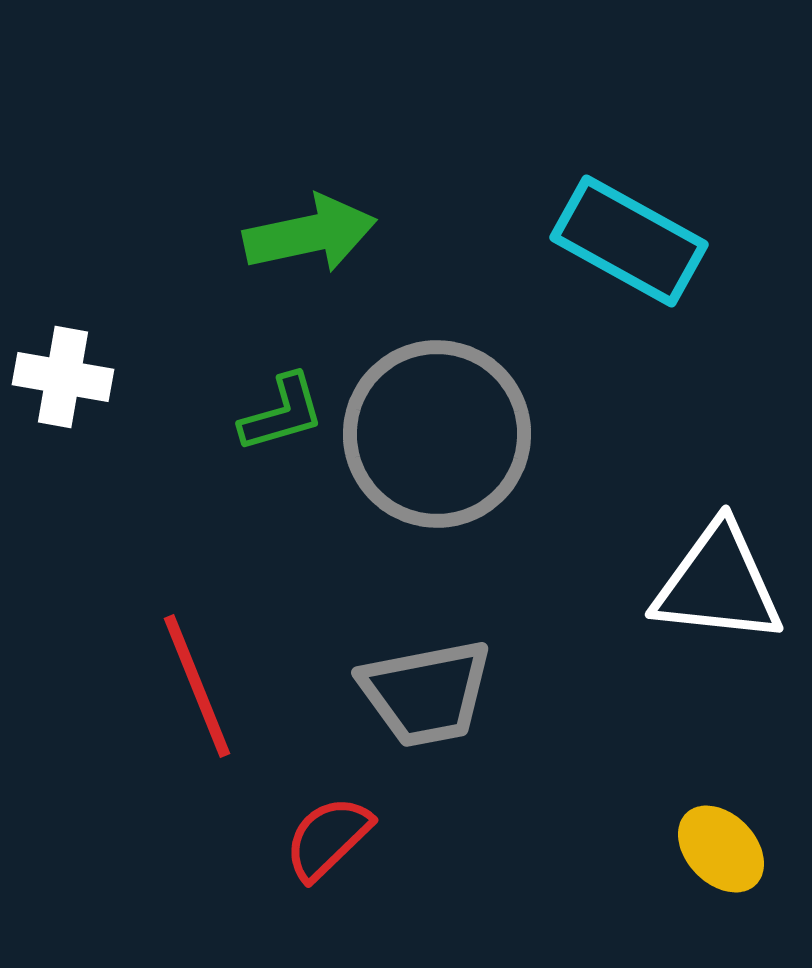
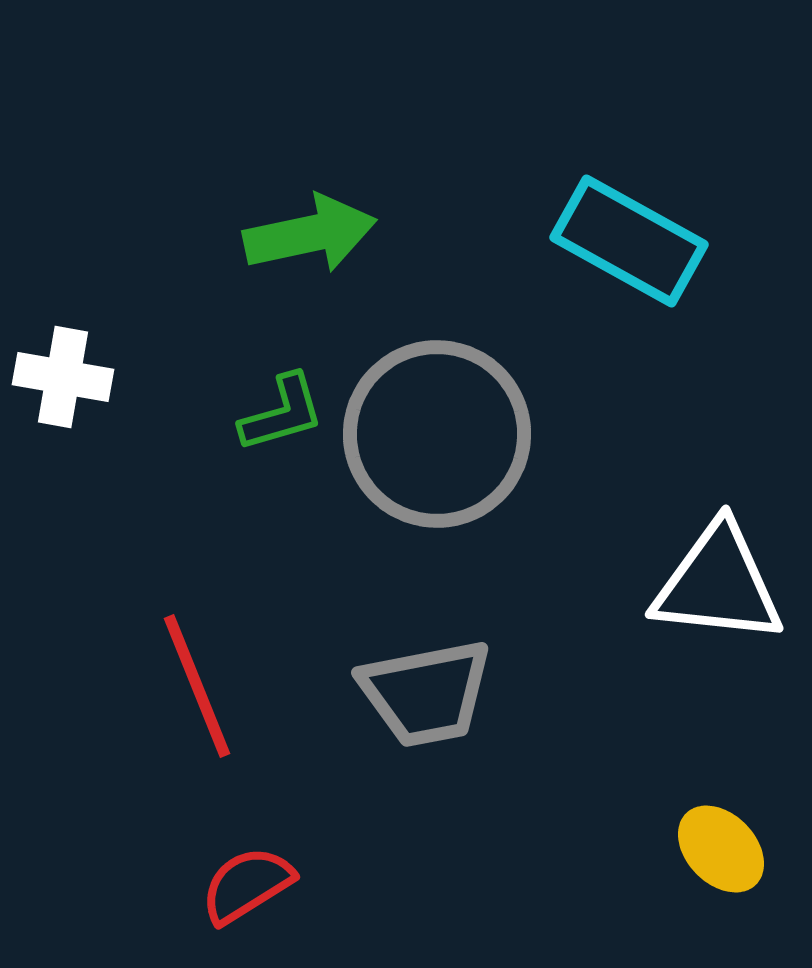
red semicircle: moved 81 px left, 47 px down; rotated 12 degrees clockwise
